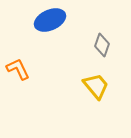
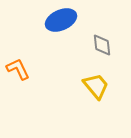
blue ellipse: moved 11 px right
gray diamond: rotated 25 degrees counterclockwise
